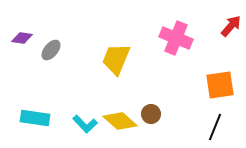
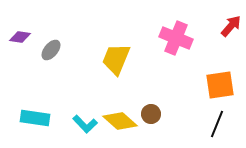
purple diamond: moved 2 px left, 1 px up
black line: moved 2 px right, 3 px up
